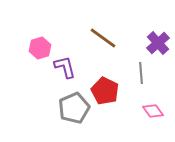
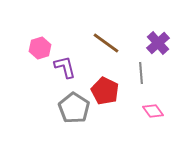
brown line: moved 3 px right, 5 px down
gray pentagon: rotated 16 degrees counterclockwise
